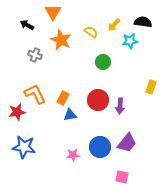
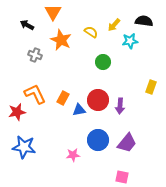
black semicircle: moved 1 px right, 1 px up
blue triangle: moved 9 px right, 5 px up
blue circle: moved 2 px left, 7 px up
